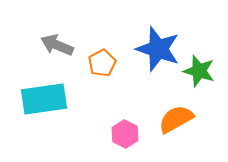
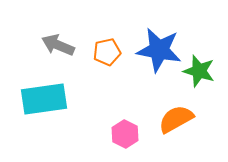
gray arrow: moved 1 px right
blue star: moved 1 px right, 1 px down; rotated 9 degrees counterclockwise
orange pentagon: moved 5 px right, 11 px up; rotated 16 degrees clockwise
